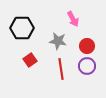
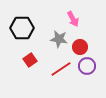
gray star: moved 1 px right, 2 px up
red circle: moved 7 px left, 1 px down
red line: rotated 65 degrees clockwise
